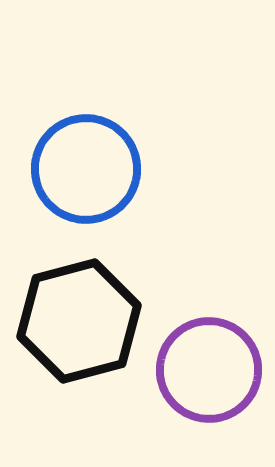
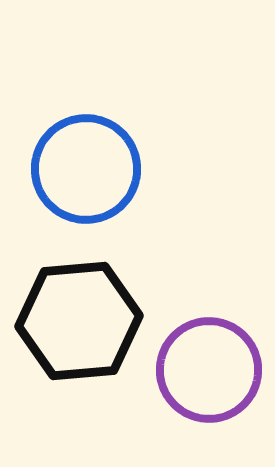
black hexagon: rotated 10 degrees clockwise
